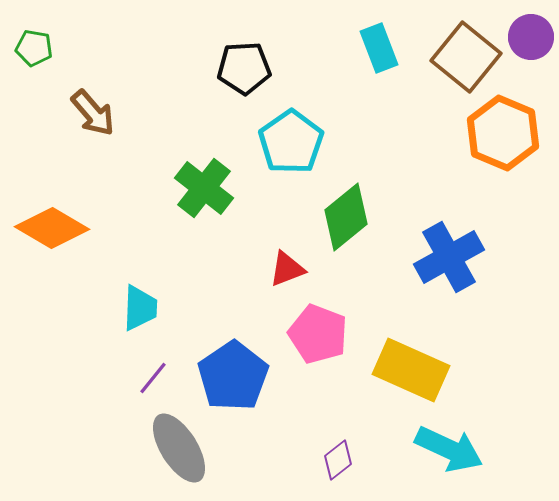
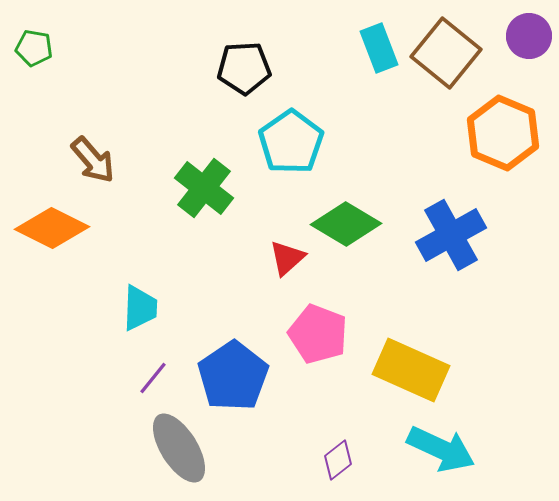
purple circle: moved 2 px left, 1 px up
brown square: moved 20 px left, 4 px up
brown arrow: moved 47 px down
green diamond: moved 7 px down; rotated 70 degrees clockwise
orange diamond: rotated 4 degrees counterclockwise
blue cross: moved 2 px right, 22 px up
red triangle: moved 11 px up; rotated 21 degrees counterclockwise
cyan arrow: moved 8 px left
